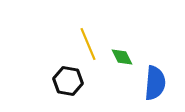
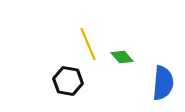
green diamond: rotated 15 degrees counterclockwise
blue semicircle: moved 8 px right
